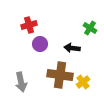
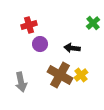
green cross: moved 3 px right, 5 px up; rotated 16 degrees clockwise
brown cross: rotated 20 degrees clockwise
yellow cross: moved 2 px left, 7 px up
